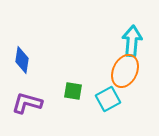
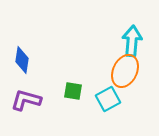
purple L-shape: moved 1 px left, 3 px up
